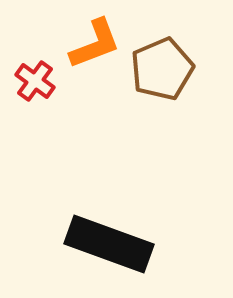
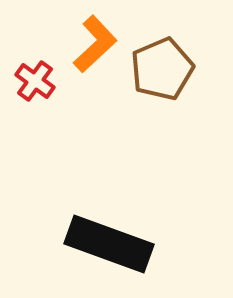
orange L-shape: rotated 22 degrees counterclockwise
